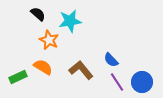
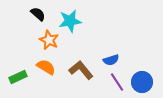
blue semicircle: rotated 63 degrees counterclockwise
orange semicircle: moved 3 px right
